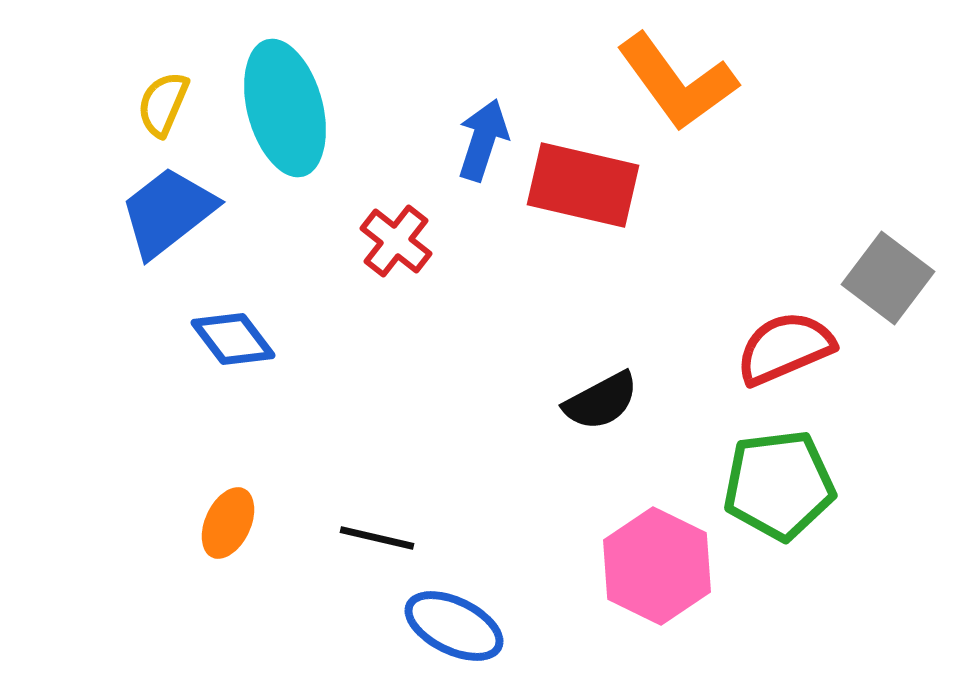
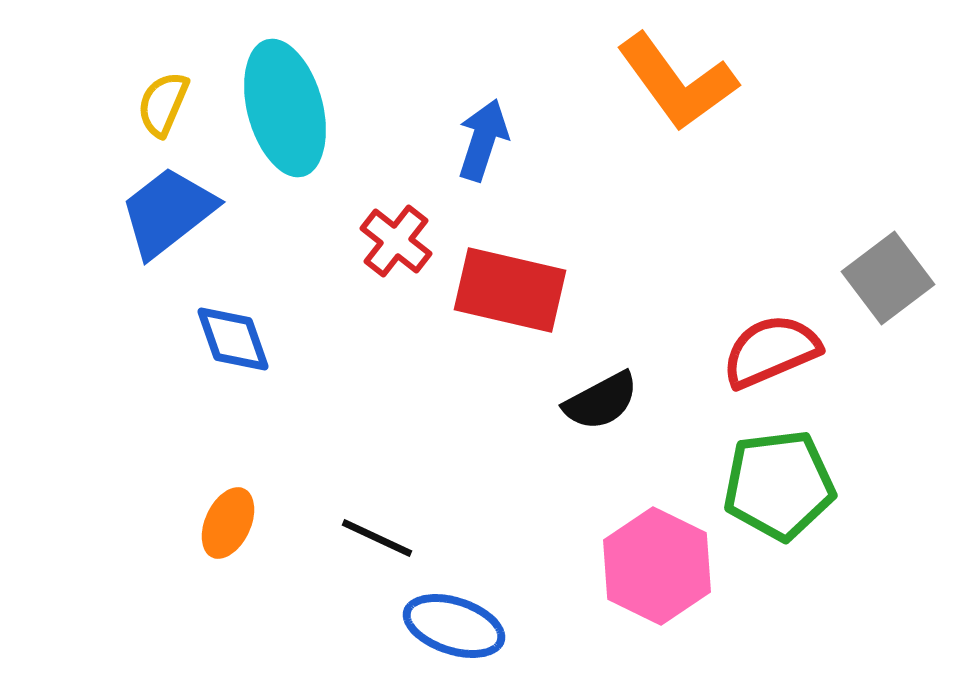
red rectangle: moved 73 px left, 105 px down
gray square: rotated 16 degrees clockwise
blue diamond: rotated 18 degrees clockwise
red semicircle: moved 14 px left, 3 px down
black line: rotated 12 degrees clockwise
blue ellipse: rotated 8 degrees counterclockwise
